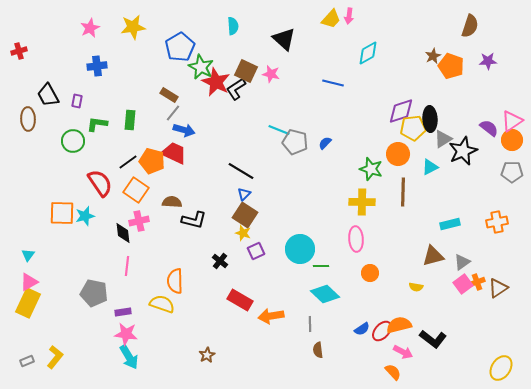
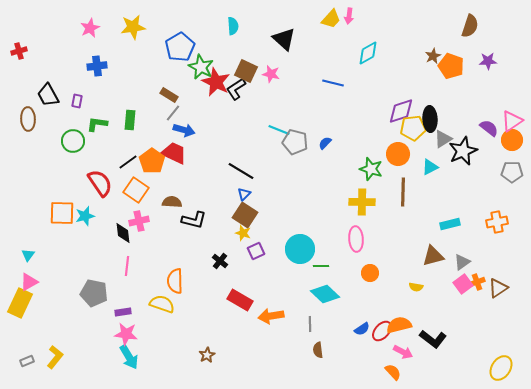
orange pentagon at (152, 161): rotated 20 degrees clockwise
yellow rectangle at (28, 303): moved 8 px left
